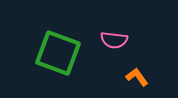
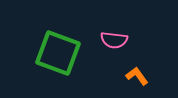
orange L-shape: moved 1 px up
